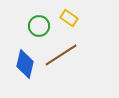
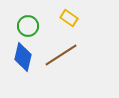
green circle: moved 11 px left
blue diamond: moved 2 px left, 7 px up
